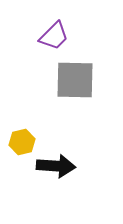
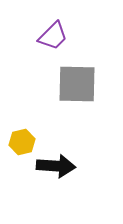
purple trapezoid: moved 1 px left
gray square: moved 2 px right, 4 px down
